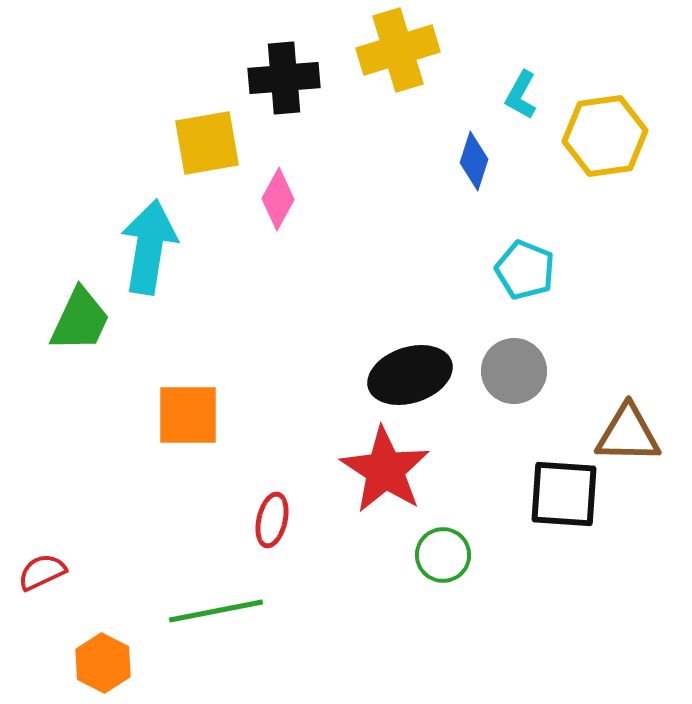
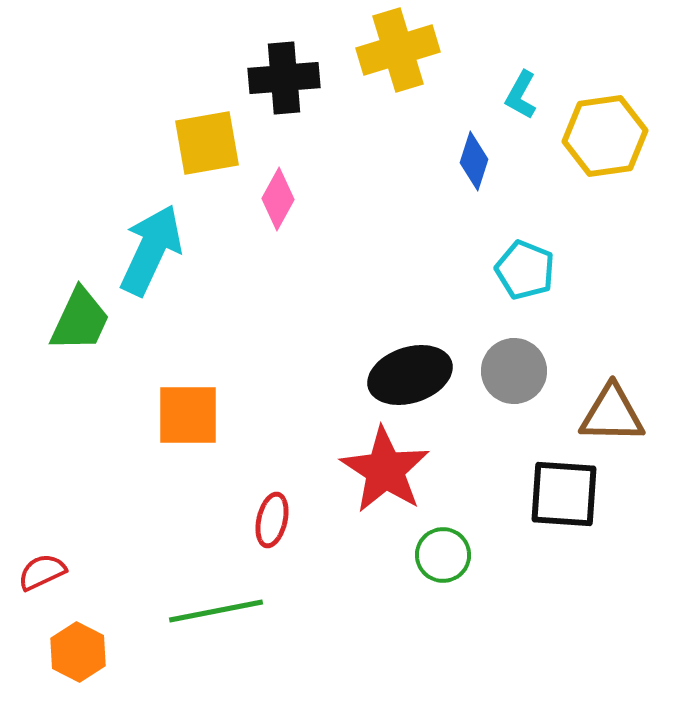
cyan arrow: moved 2 px right, 3 px down; rotated 16 degrees clockwise
brown triangle: moved 16 px left, 20 px up
orange hexagon: moved 25 px left, 11 px up
